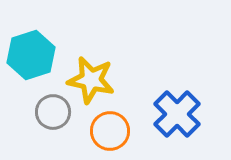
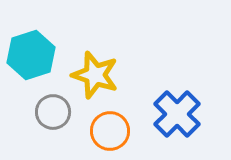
yellow star: moved 4 px right, 5 px up; rotated 6 degrees clockwise
